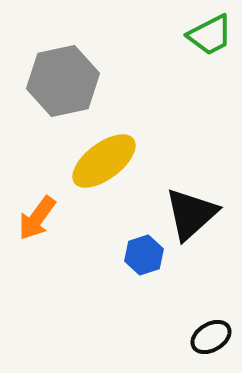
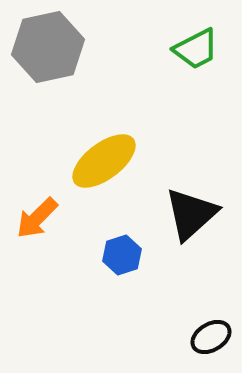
green trapezoid: moved 14 px left, 14 px down
gray hexagon: moved 15 px left, 34 px up
orange arrow: rotated 9 degrees clockwise
blue hexagon: moved 22 px left
